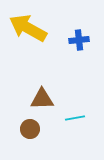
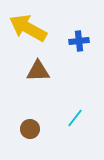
blue cross: moved 1 px down
brown triangle: moved 4 px left, 28 px up
cyan line: rotated 42 degrees counterclockwise
